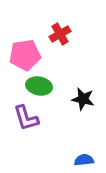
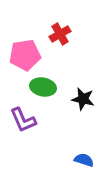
green ellipse: moved 4 px right, 1 px down
purple L-shape: moved 3 px left, 2 px down; rotated 8 degrees counterclockwise
blue semicircle: rotated 24 degrees clockwise
